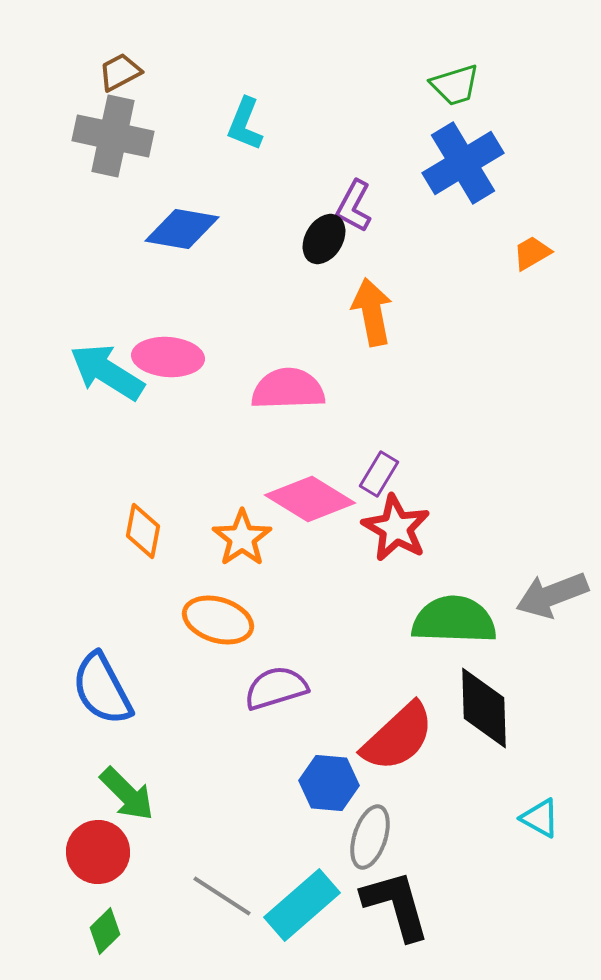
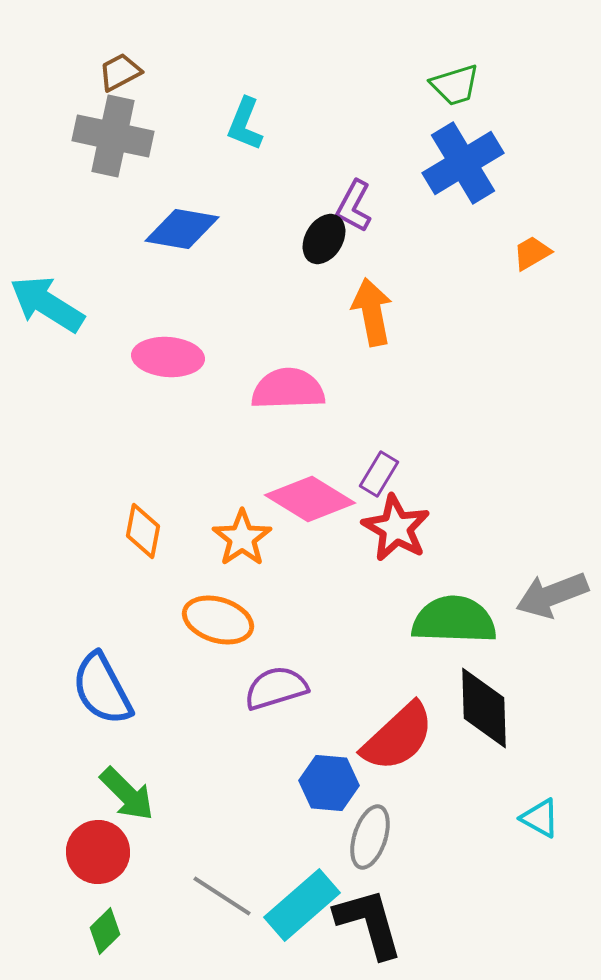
cyan arrow: moved 60 px left, 68 px up
black L-shape: moved 27 px left, 18 px down
